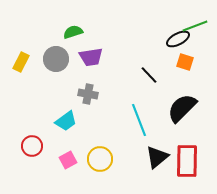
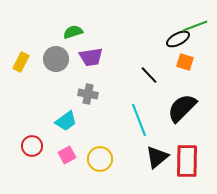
pink square: moved 1 px left, 5 px up
